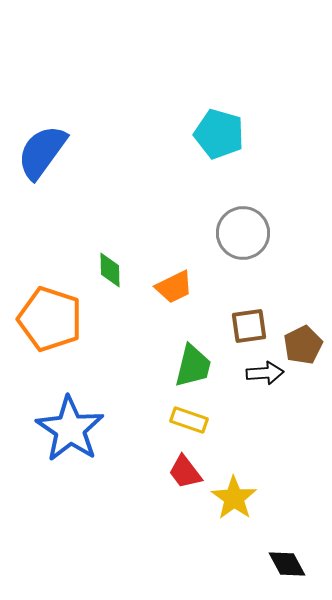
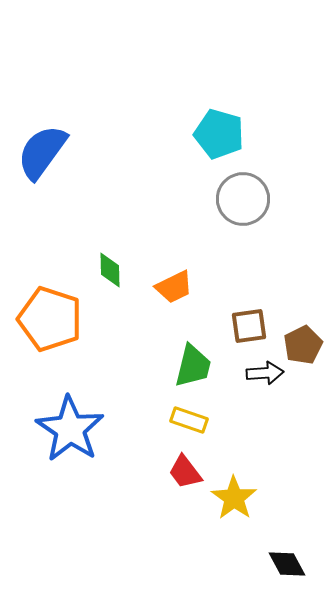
gray circle: moved 34 px up
